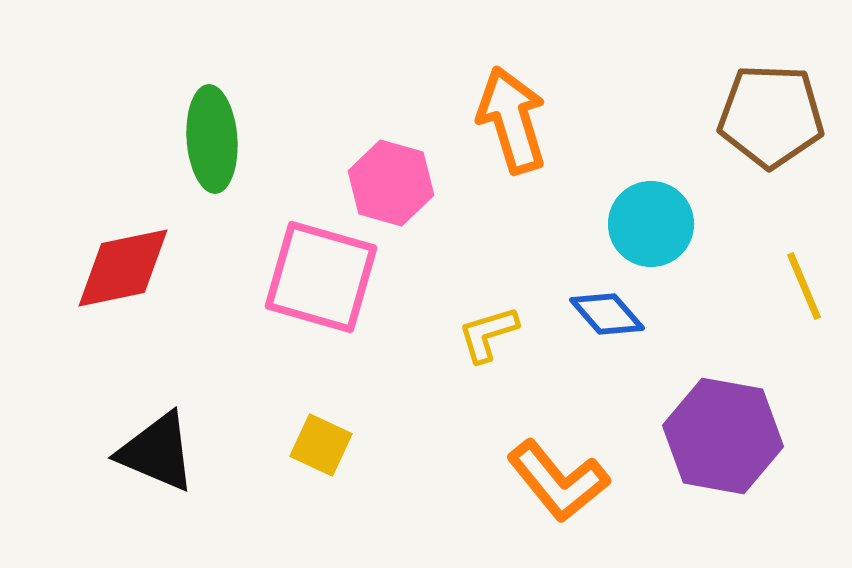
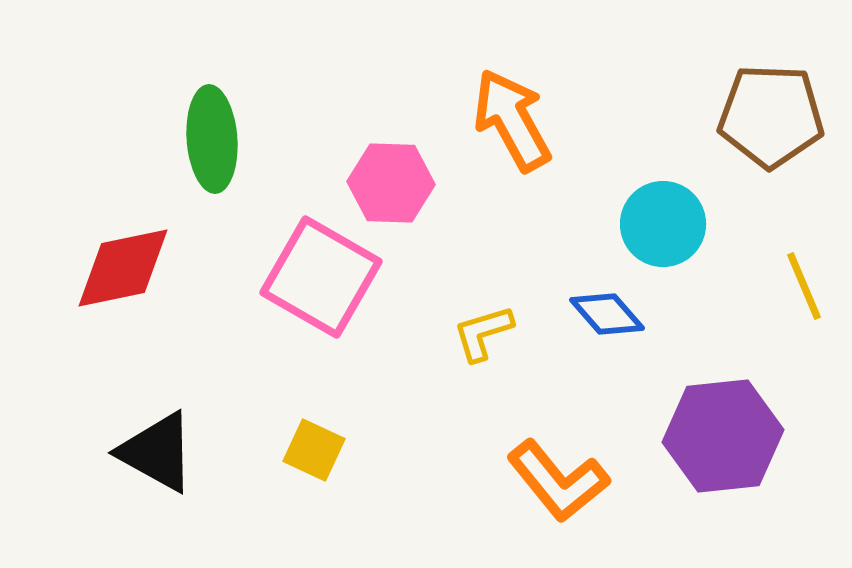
orange arrow: rotated 12 degrees counterclockwise
pink hexagon: rotated 14 degrees counterclockwise
cyan circle: moved 12 px right
pink square: rotated 14 degrees clockwise
yellow L-shape: moved 5 px left, 1 px up
purple hexagon: rotated 16 degrees counterclockwise
yellow square: moved 7 px left, 5 px down
black triangle: rotated 6 degrees clockwise
